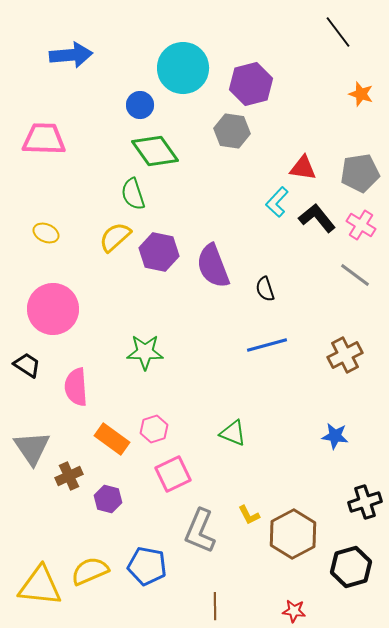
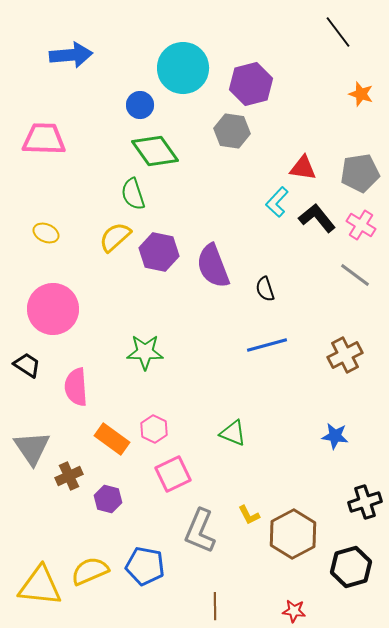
pink hexagon at (154, 429): rotated 16 degrees counterclockwise
blue pentagon at (147, 566): moved 2 px left
